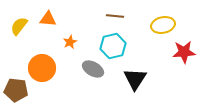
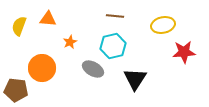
yellow semicircle: rotated 18 degrees counterclockwise
